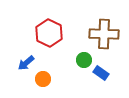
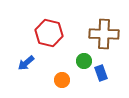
red hexagon: rotated 12 degrees counterclockwise
green circle: moved 1 px down
blue rectangle: rotated 35 degrees clockwise
orange circle: moved 19 px right, 1 px down
